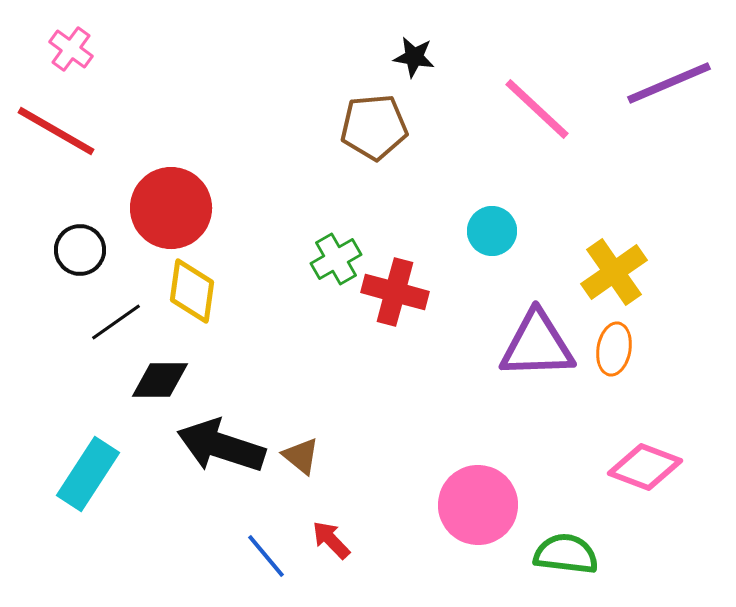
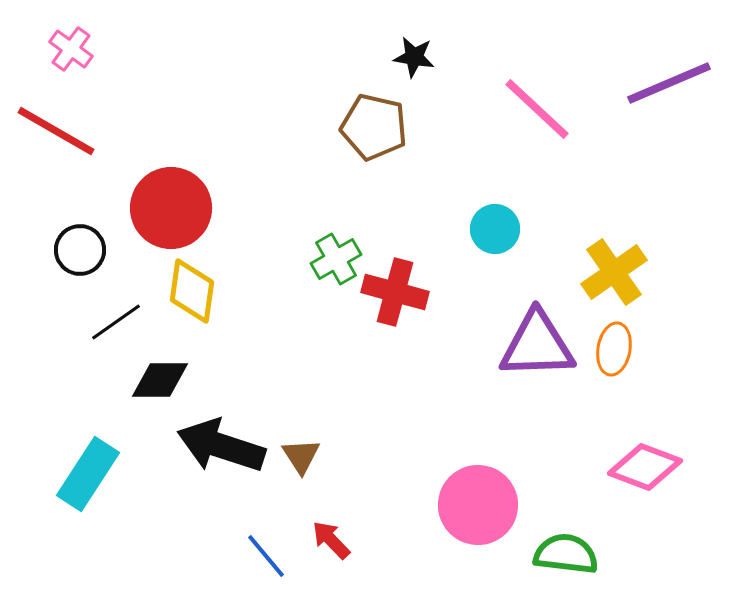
brown pentagon: rotated 18 degrees clockwise
cyan circle: moved 3 px right, 2 px up
brown triangle: rotated 18 degrees clockwise
